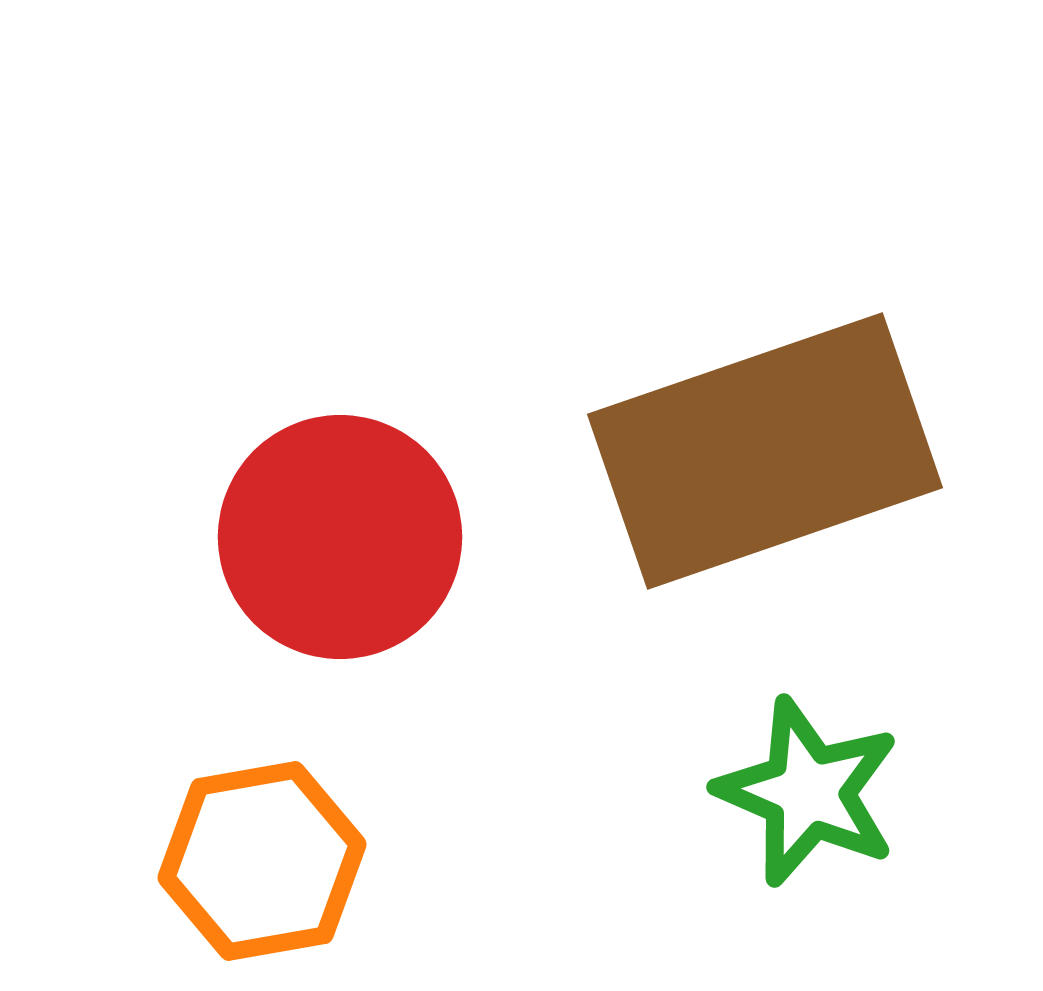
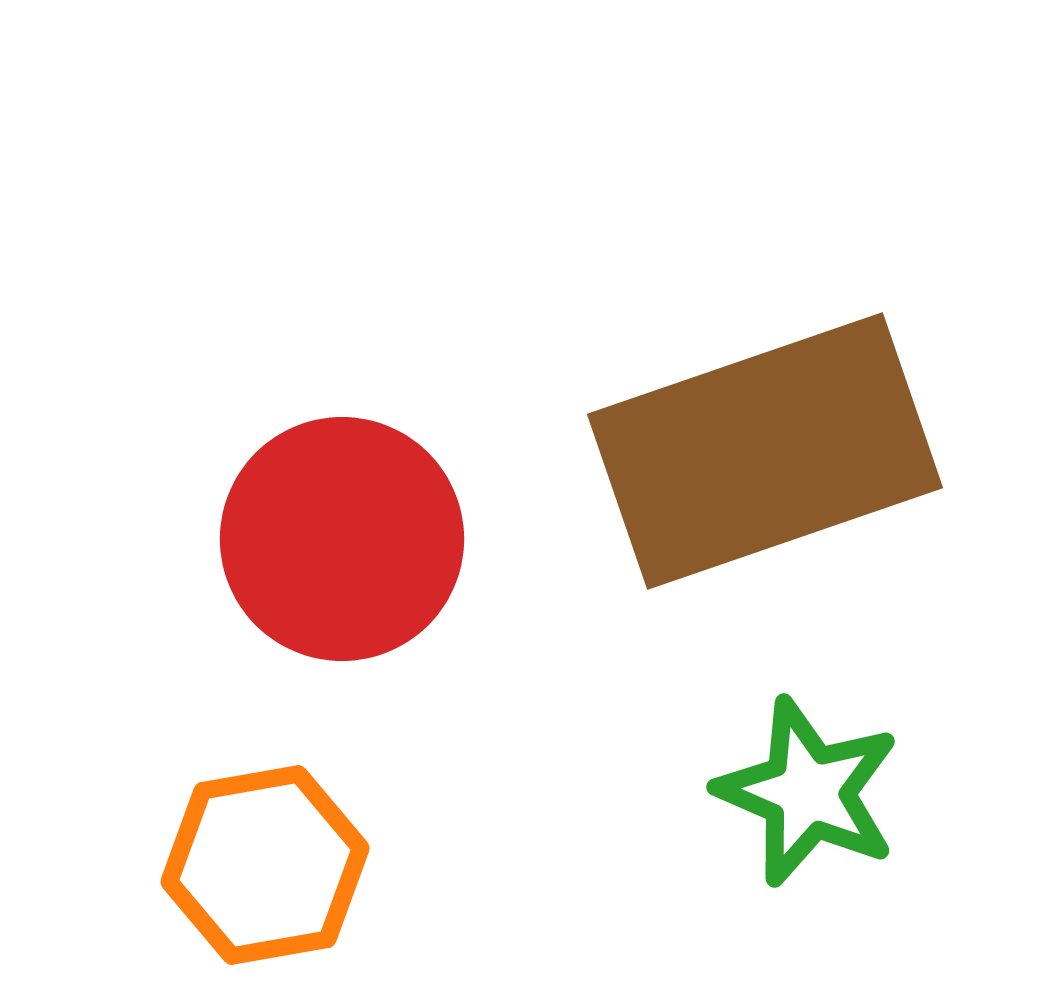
red circle: moved 2 px right, 2 px down
orange hexagon: moved 3 px right, 4 px down
